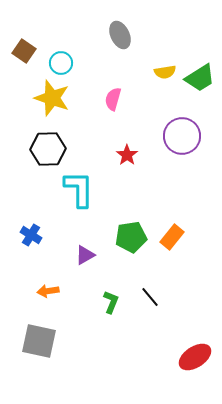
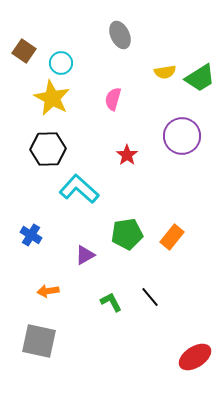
yellow star: rotated 9 degrees clockwise
cyan L-shape: rotated 48 degrees counterclockwise
green pentagon: moved 4 px left, 3 px up
green L-shape: rotated 50 degrees counterclockwise
